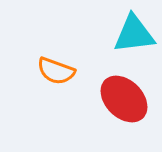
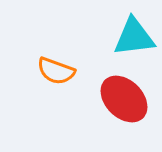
cyan triangle: moved 3 px down
